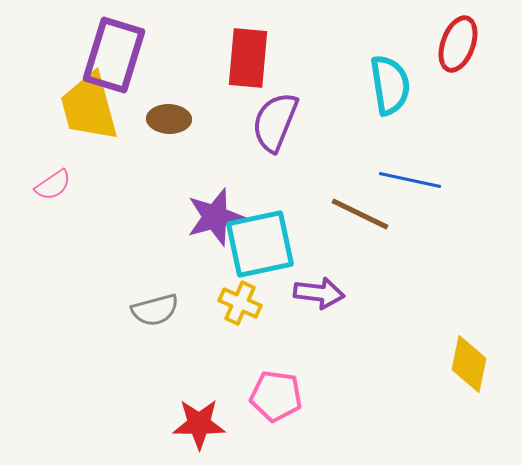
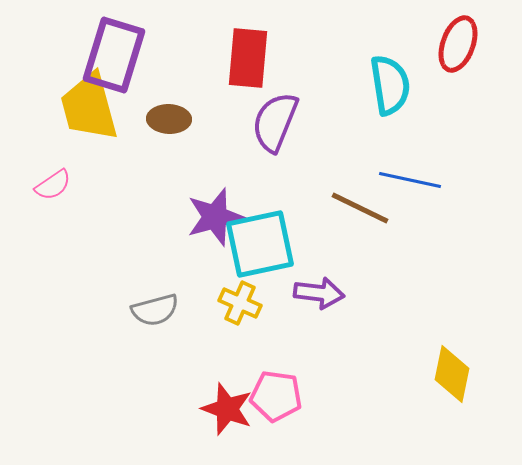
brown line: moved 6 px up
yellow diamond: moved 17 px left, 10 px down
red star: moved 28 px right, 15 px up; rotated 20 degrees clockwise
